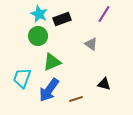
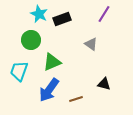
green circle: moved 7 px left, 4 px down
cyan trapezoid: moved 3 px left, 7 px up
